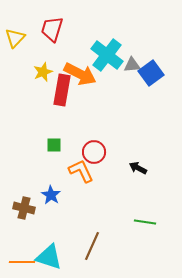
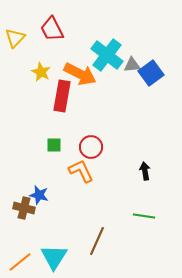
red trapezoid: rotated 44 degrees counterclockwise
yellow star: moved 2 px left; rotated 24 degrees counterclockwise
red rectangle: moved 6 px down
red circle: moved 3 px left, 5 px up
black arrow: moved 7 px right, 3 px down; rotated 54 degrees clockwise
blue star: moved 12 px left; rotated 18 degrees counterclockwise
green line: moved 1 px left, 6 px up
brown line: moved 5 px right, 5 px up
cyan triangle: moved 5 px right; rotated 44 degrees clockwise
orange line: moved 2 px left; rotated 40 degrees counterclockwise
